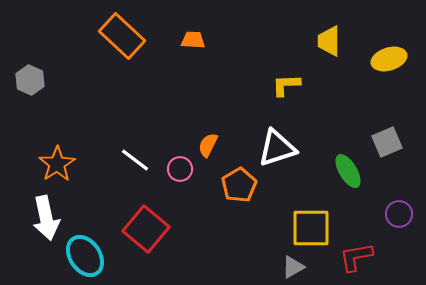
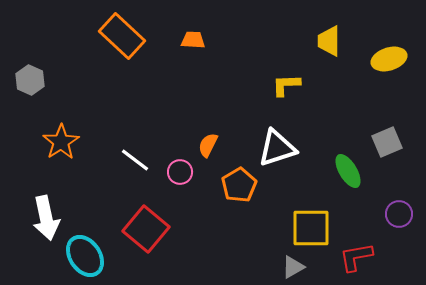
orange star: moved 4 px right, 22 px up
pink circle: moved 3 px down
